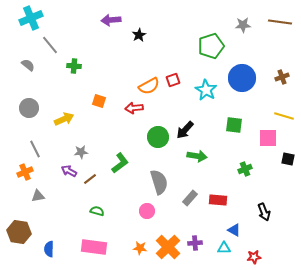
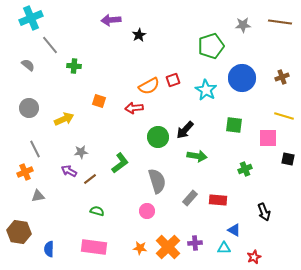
gray semicircle at (159, 182): moved 2 px left, 1 px up
red star at (254, 257): rotated 16 degrees counterclockwise
